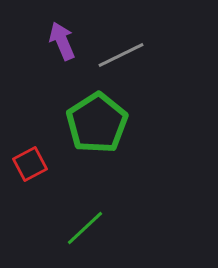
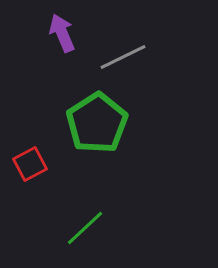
purple arrow: moved 8 px up
gray line: moved 2 px right, 2 px down
